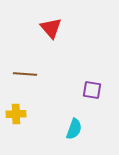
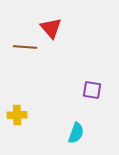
brown line: moved 27 px up
yellow cross: moved 1 px right, 1 px down
cyan semicircle: moved 2 px right, 4 px down
